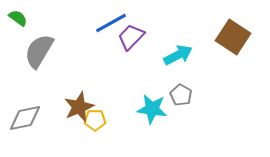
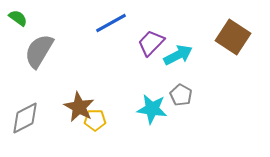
purple trapezoid: moved 20 px right, 6 px down
brown star: rotated 20 degrees counterclockwise
gray diamond: rotated 16 degrees counterclockwise
